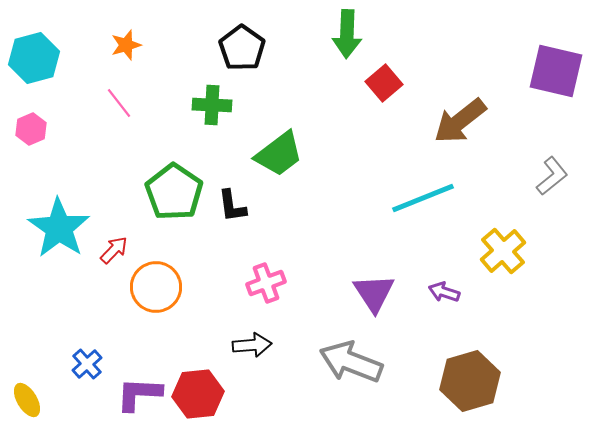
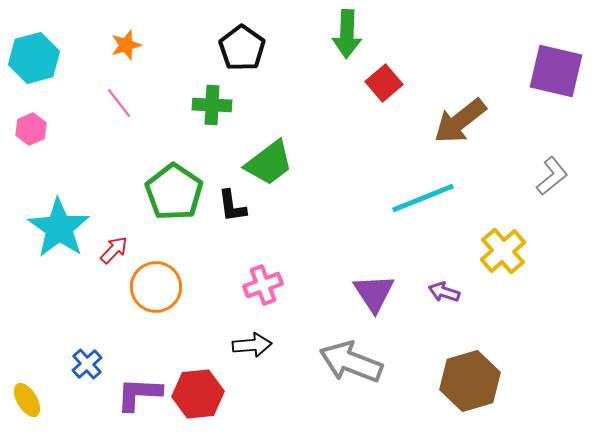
green trapezoid: moved 10 px left, 9 px down
pink cross: moved 3 px left, 2 px down
